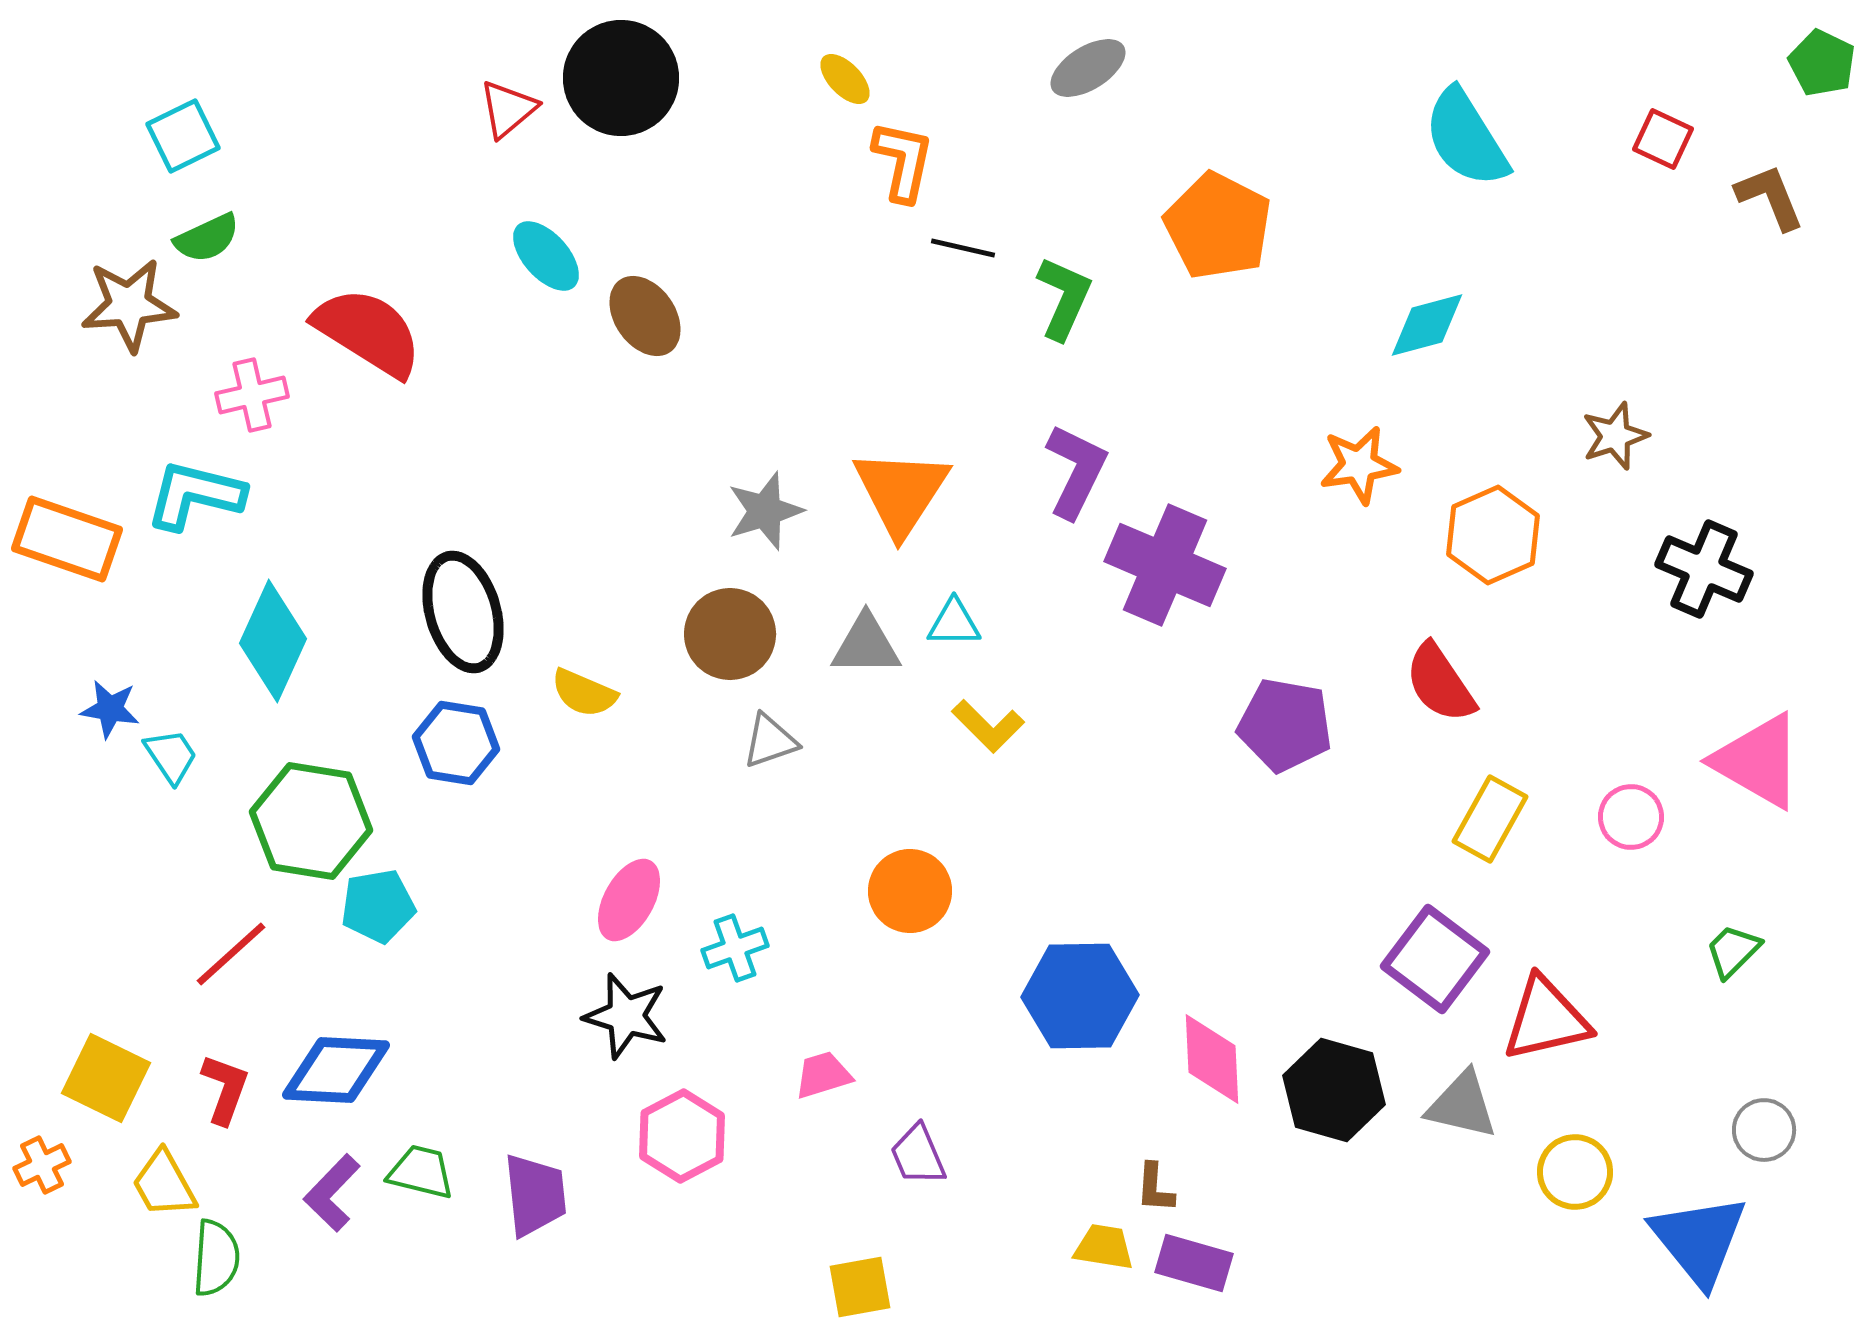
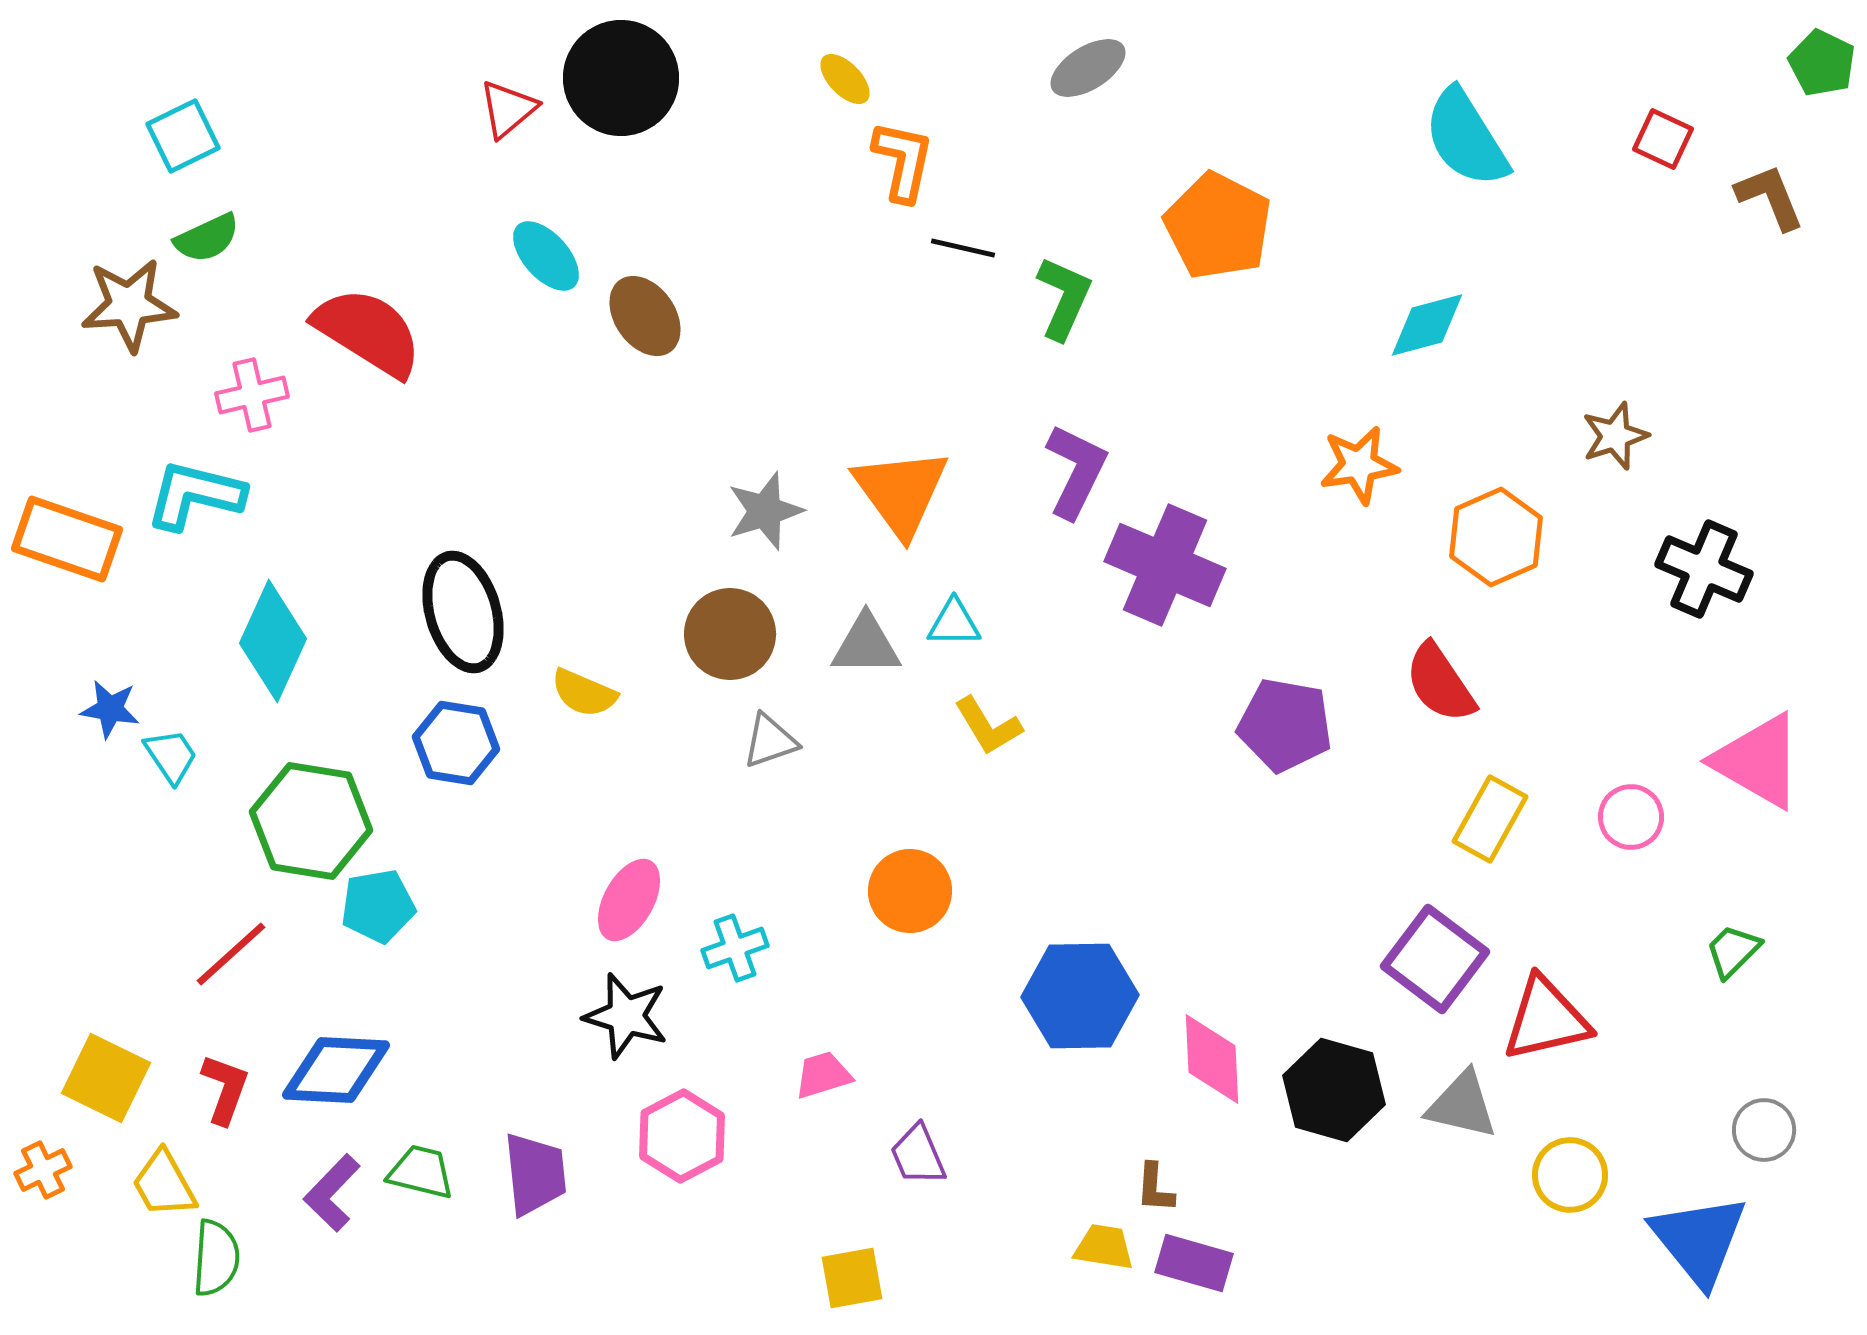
orange triangle at (901, 492): rotated 9 degrees counterclockwise
orange hexagon at (1493, 535): moved 3 px right, 2 px down
yellow L-shape at (988, 726): rotated 14 degrees clockwise
orange cross at (42, 1165): moved 1 px right, 5 px down
yellow circle at (1575, 1172): moved 5 px left, 3 px down
purple trapezoid at (535, 1195): moved 21 px up
yellow square at (860, 1287): moved 8 px left, 9 px up
